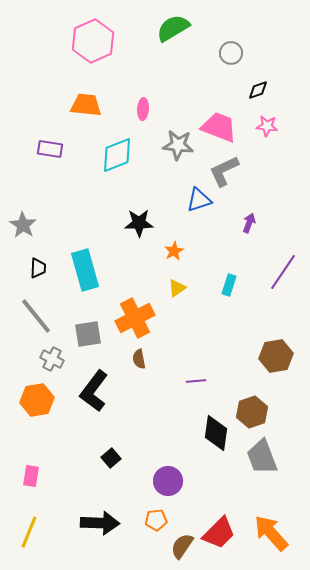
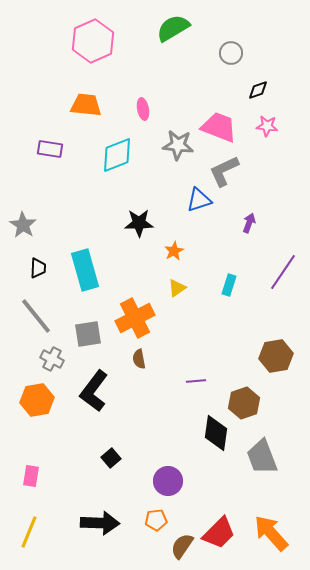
pink ellipse at (143, 109): rotated 15 degrees counterclockwise
brown hexagon at (252, 412): moved 8 px left, 9 px up
